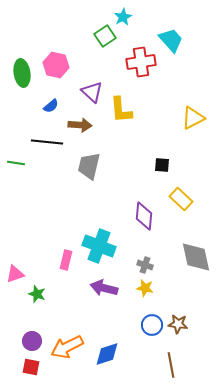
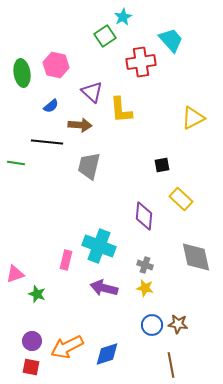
black square: rotated 14 degrees counterclockwise
